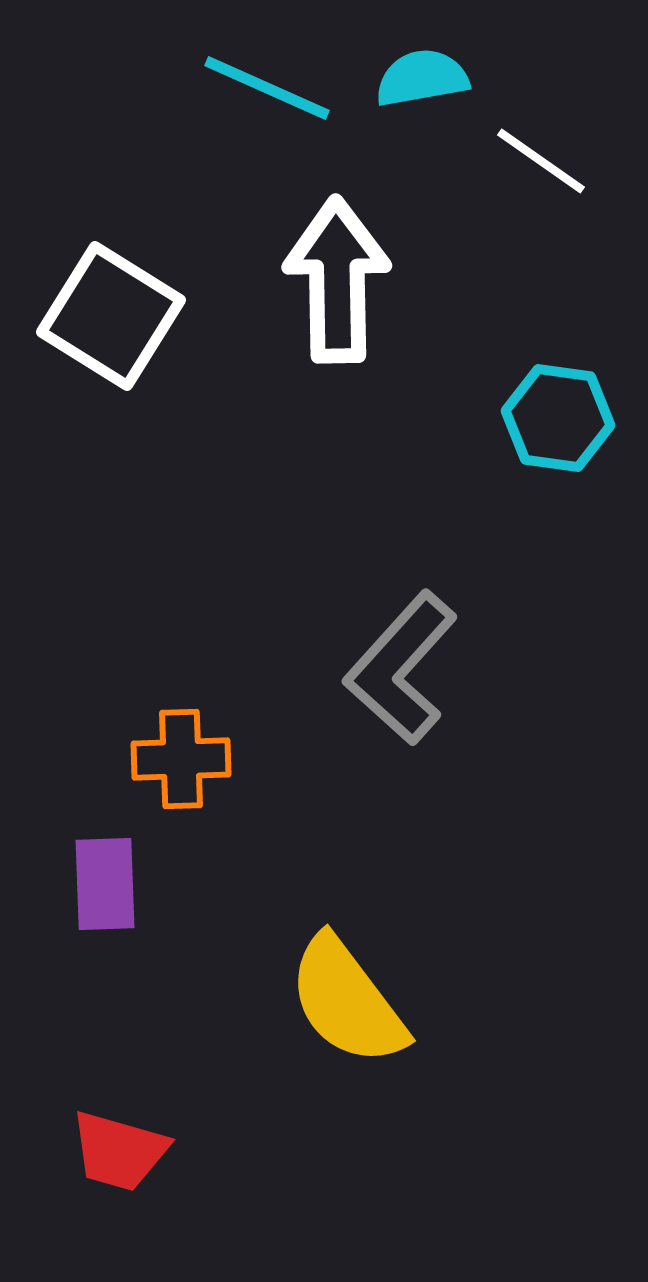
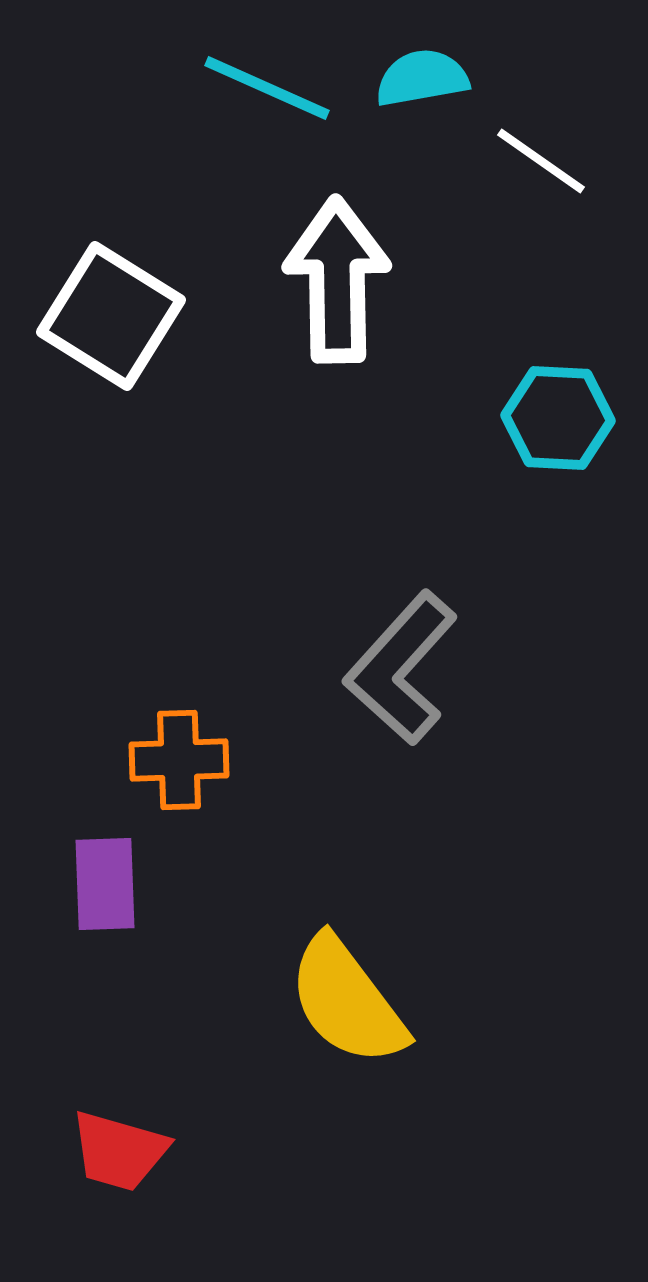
cyan hexagon: rotated 5 degrees counterclockwise
orange cross: moved 2 px left, 1 px down
